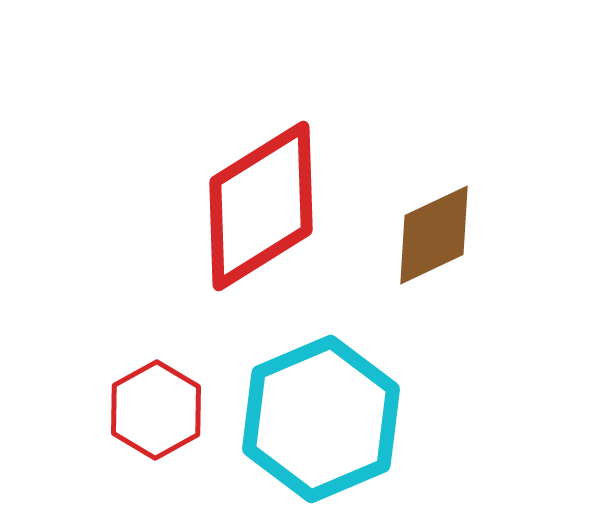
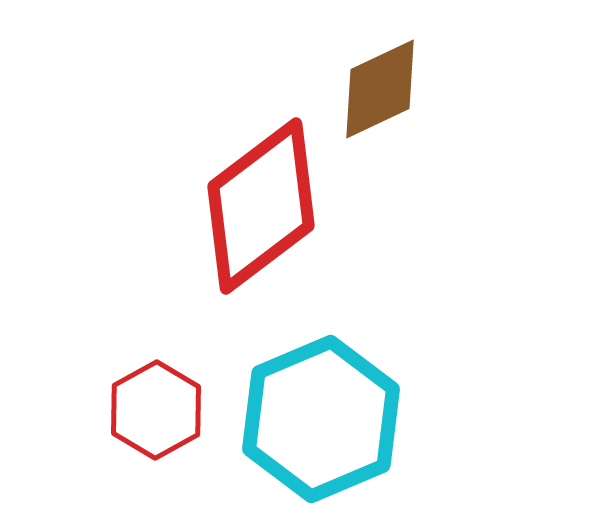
red diamond: rotated 5 degrees counterclockwise
brown diamond: moved 54 px left, 146 px up
